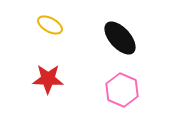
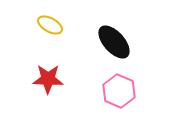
black ellipse: moved 6 px left, 4 px down
pink hexagon: moved 3 px left, 1 px down
